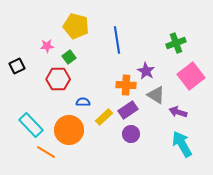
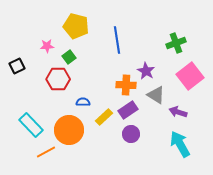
pink square: moved 1 px left
cyan arrow: moved 2 px left
orange line: rotated 60 degrees counterclockwise
